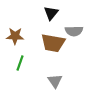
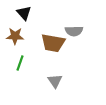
black triangle: moved 27 px left; rotated 21 degrees counterclockwise
